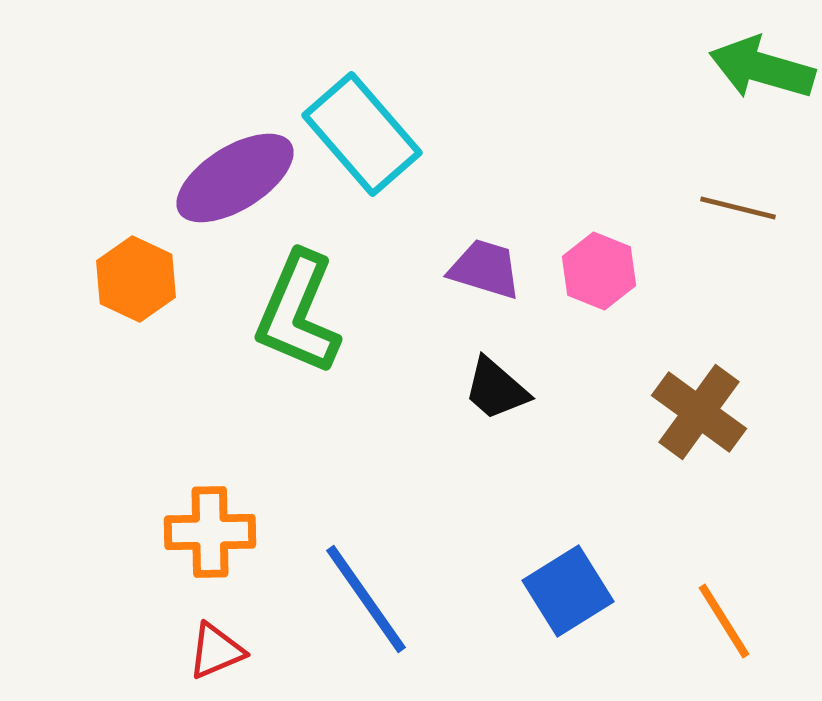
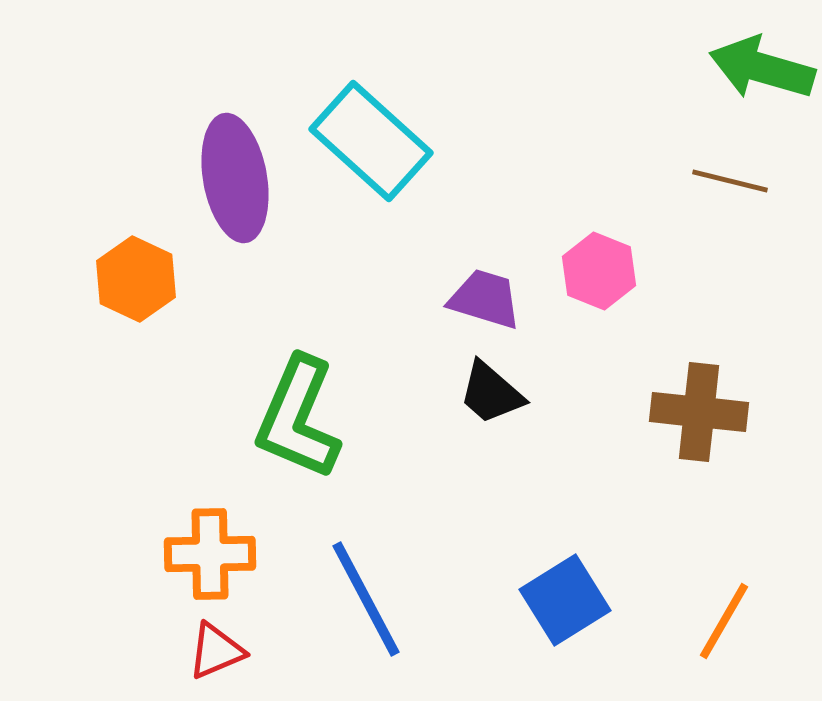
cyan rectangle: moved 9 px right, 7 px down; rotated 7 degrees counterclockwise
purple ellipse: rotated 68 degrees counterclockwise
brown line: moved 8 px left, 27 px up
purple trapezoid: moved 30 px down
green L-shape: moved 105 px down
black trapezoid: moved 5 px left, 4 px down
brown cross: rotated 30 degrees counterclockwise
orange cross: moved 22 px down
blue square: moved 3 px left, 9 px down
blue line: rotated 7 degrees clockwise
orange line: rotated 62 degrees clockwise
